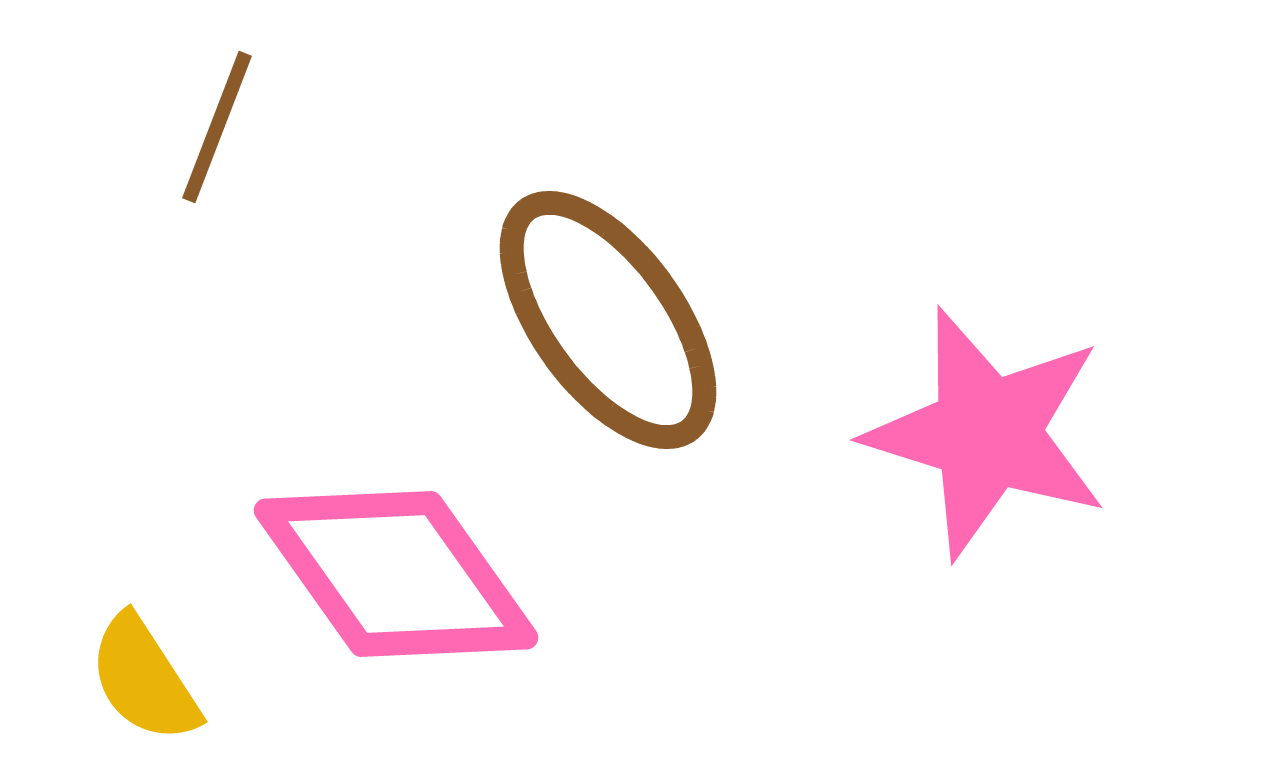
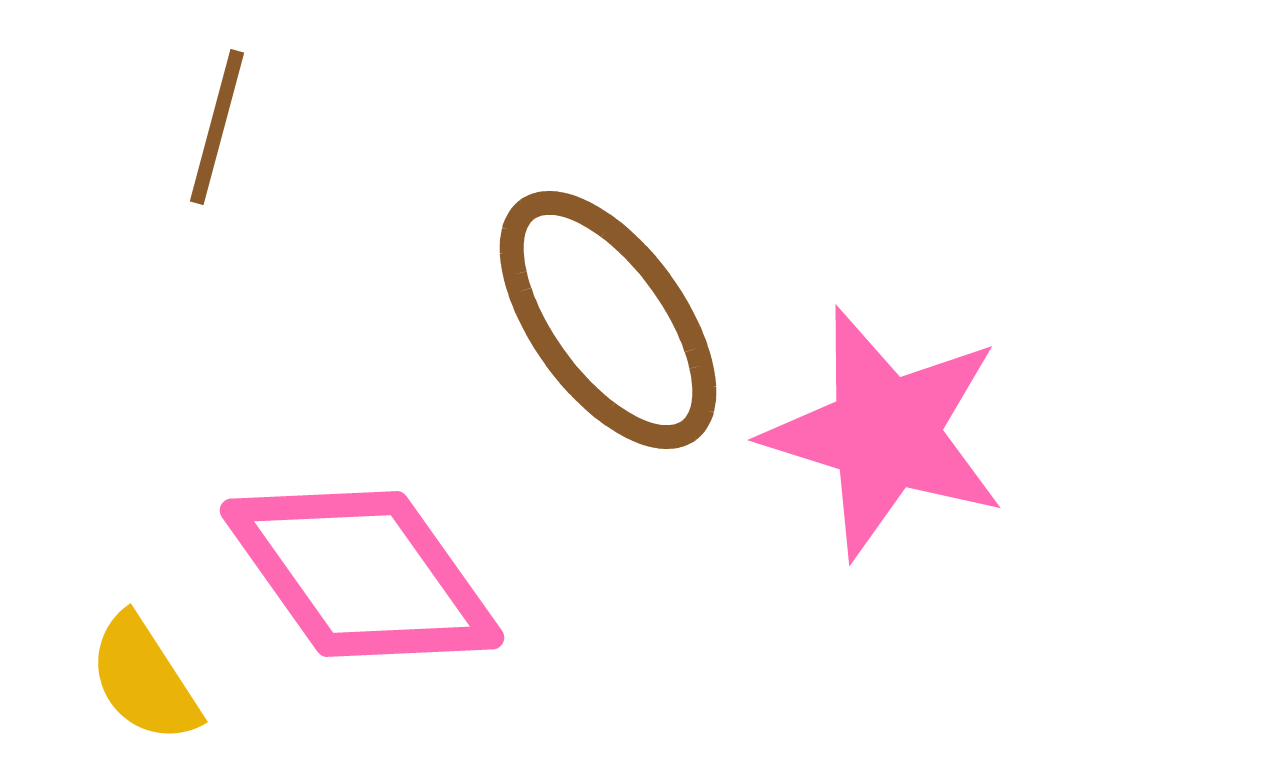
brown line: rotated 6 degrees counterclockwise
pink star: moved 102 px left
pink diamond: moved 34 px left
